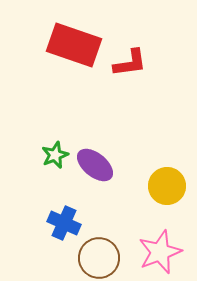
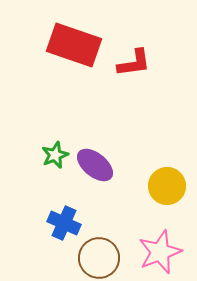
red L-shape: moved 4 px right
